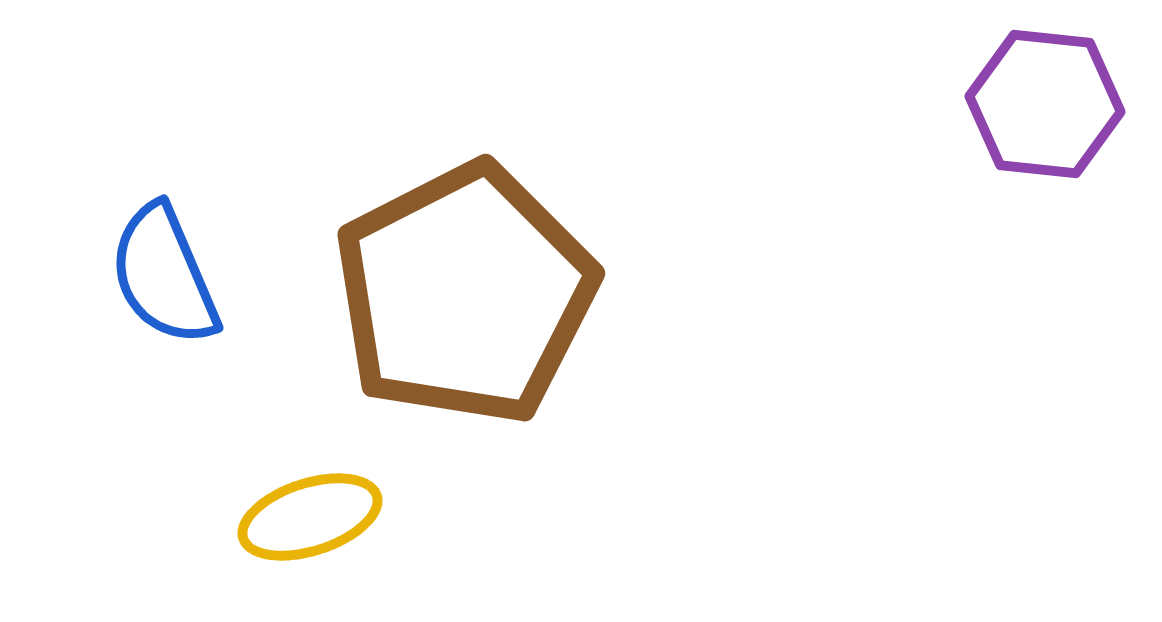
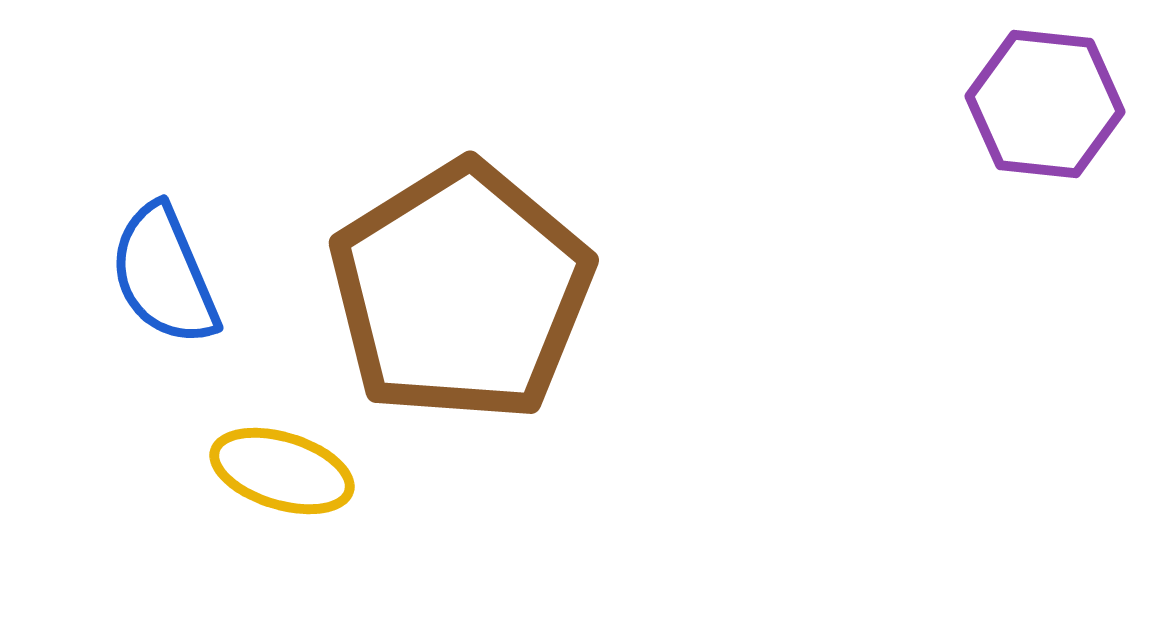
brown pentagon: moved 4 px left, 2 px up; rotated 5 degrees counterclockwise
yellow ellipse: moved 28 px left, 46 px up; rotated 35 degrees clockwise
